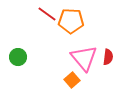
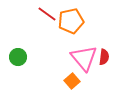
orange pentagon: rotated 15 degrees counterclockwise
red semicircle: moved 4 px left
orange square: moved 1 px down
